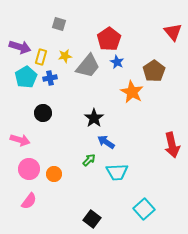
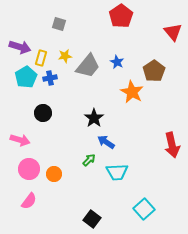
red pentagon: moved 12 px right, 23 px up
yellow rectangle: moved 1 px down
